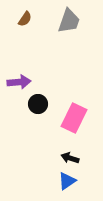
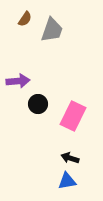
gray trapezoid: moved 17 px left, 9 px down
purple arrow: moved 1 px left, 1 px up
pink rectangle: moved 1 px left, 2 px up
blue triangle: rotated 24 degrees clockwise
